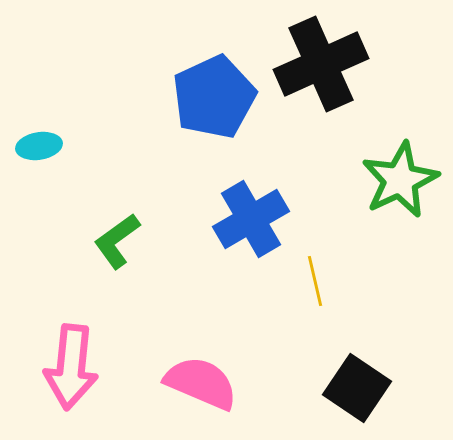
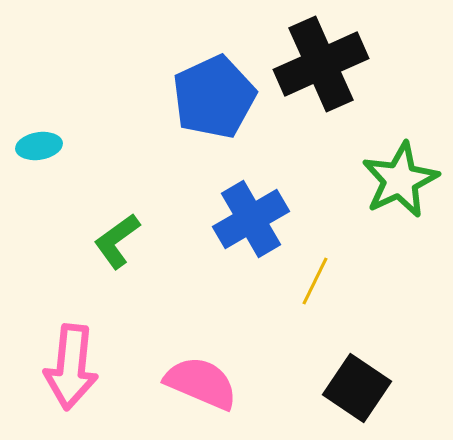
yellow line: rotated 39 degrees clockwise
